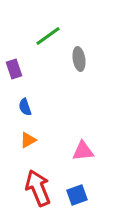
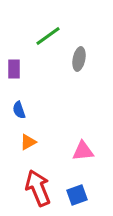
gray ellipse: rotated 20 degrees clockwise
purple rectangle: rotated 18 degrees clockwise
blue semicircle: moved 6 px left, 3 px down
orange triangle: moved 2 px down
